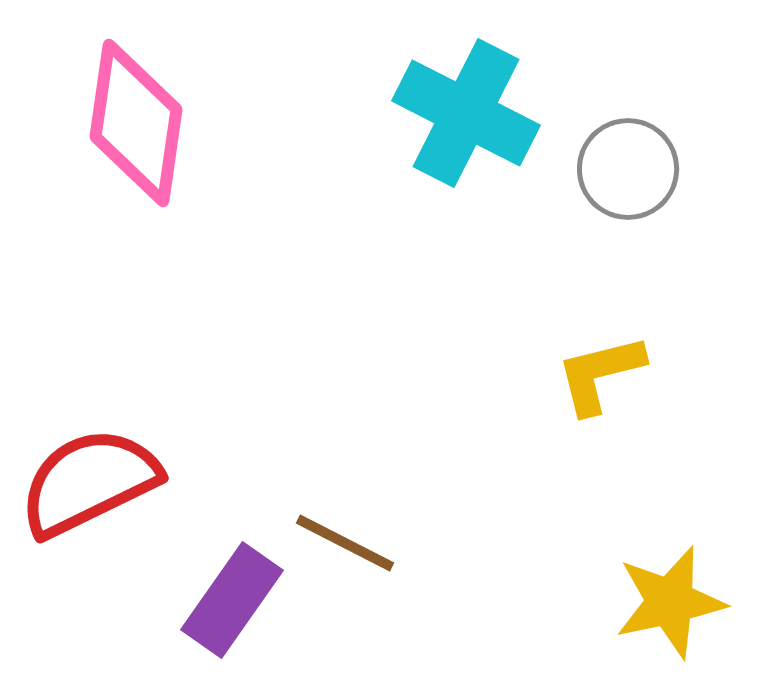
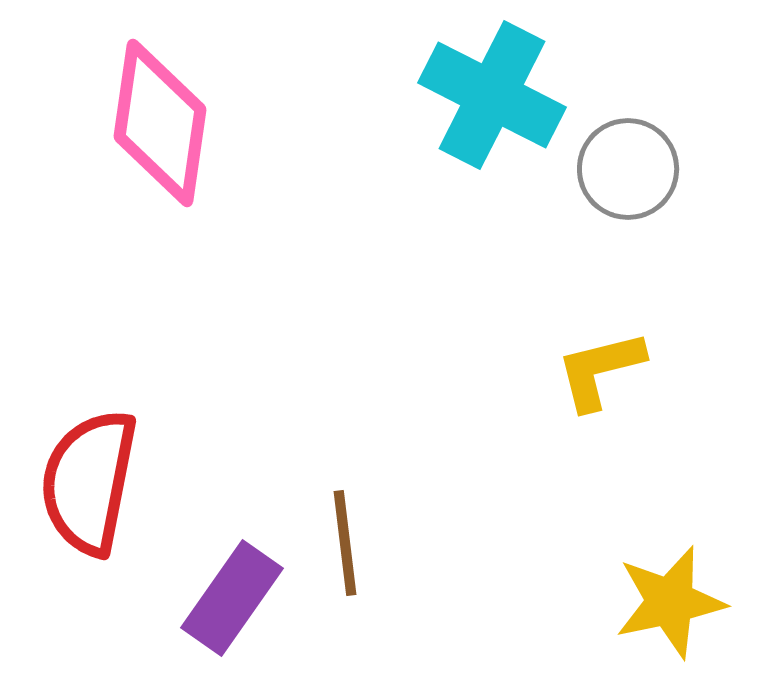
cyan cross: moved 26 px right, 18 px up
pink diamond: moved 24 px right
yellow L-shape: moved 4 px up
red semicircle: rotated 53 degrees counterclockwise
brown line: rotated 56 degrees clockwise
purple rectangle: moved 2 px up
